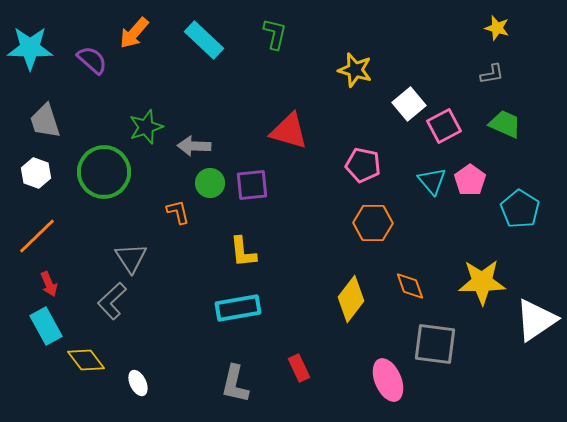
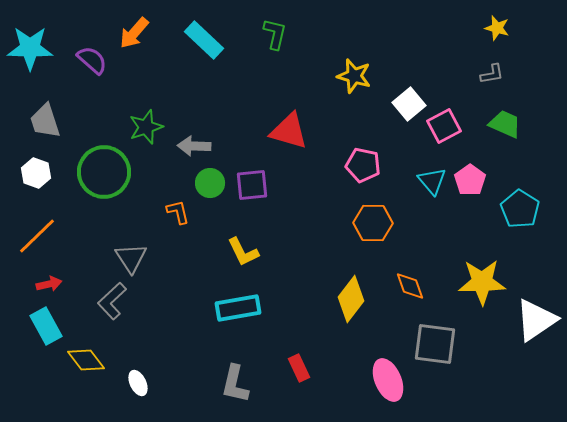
yellow star at (355, 70): moved 1 px left, 6 px down
yellow L-shape at (243, 252): rotated 20 degrees counterclockwise
red arrow at (49, 284): rotated 80 degrees counterclockwise
